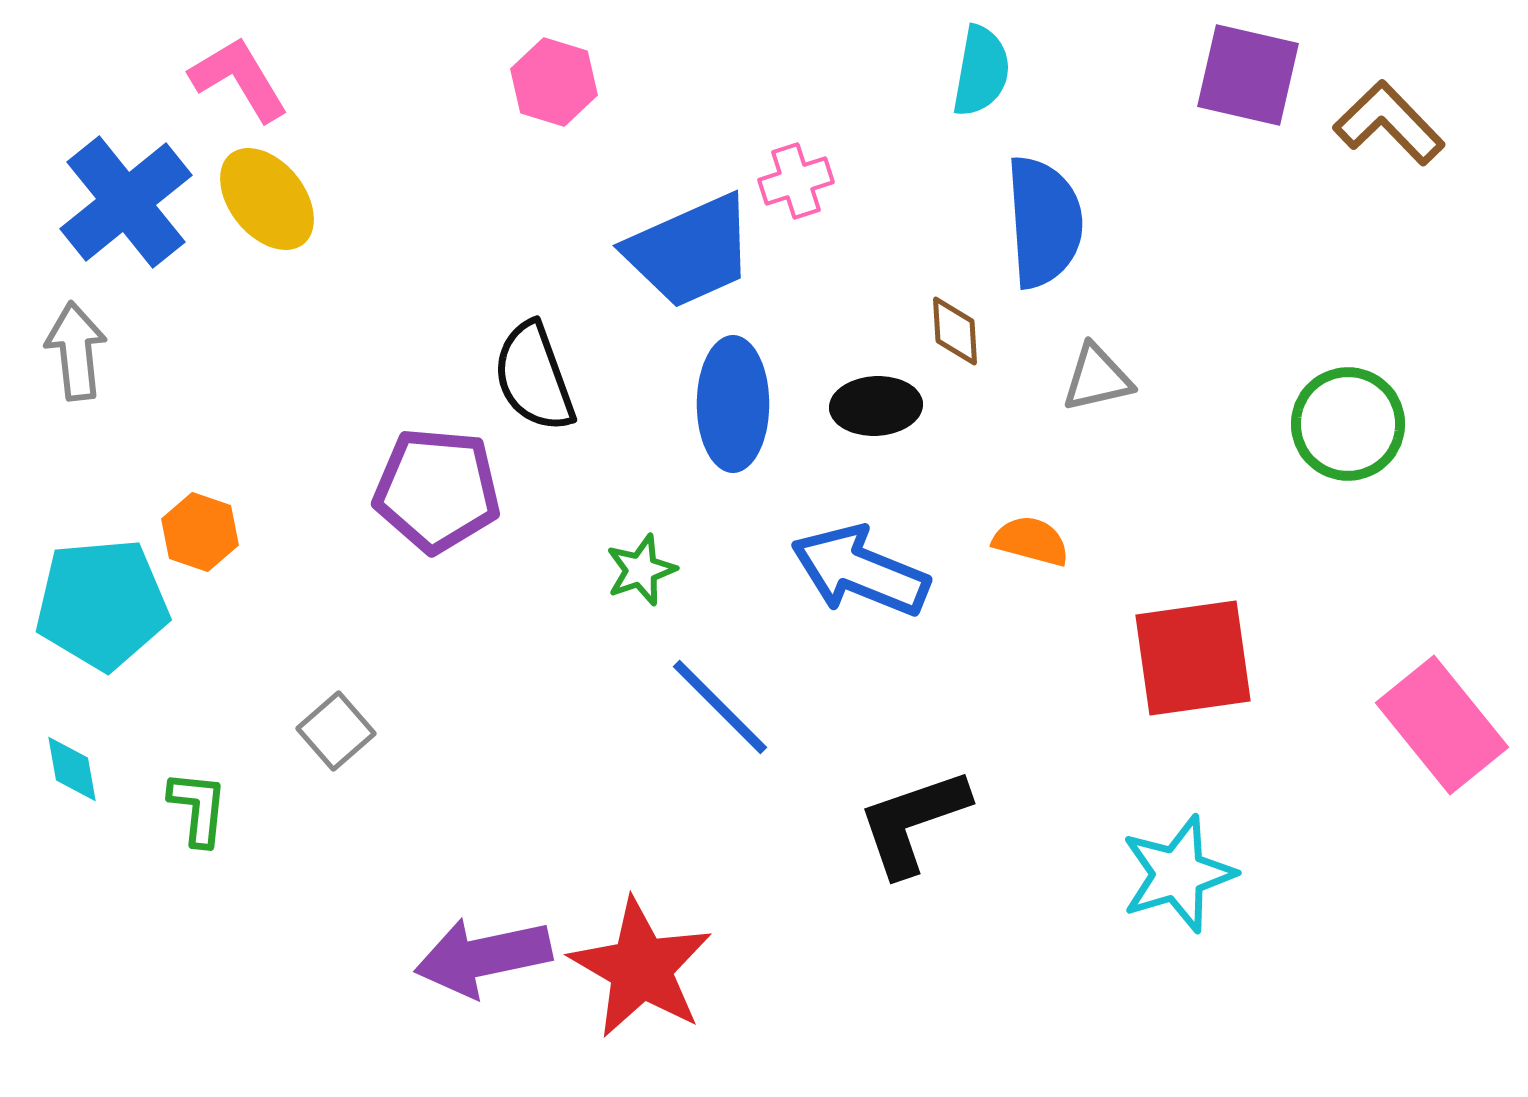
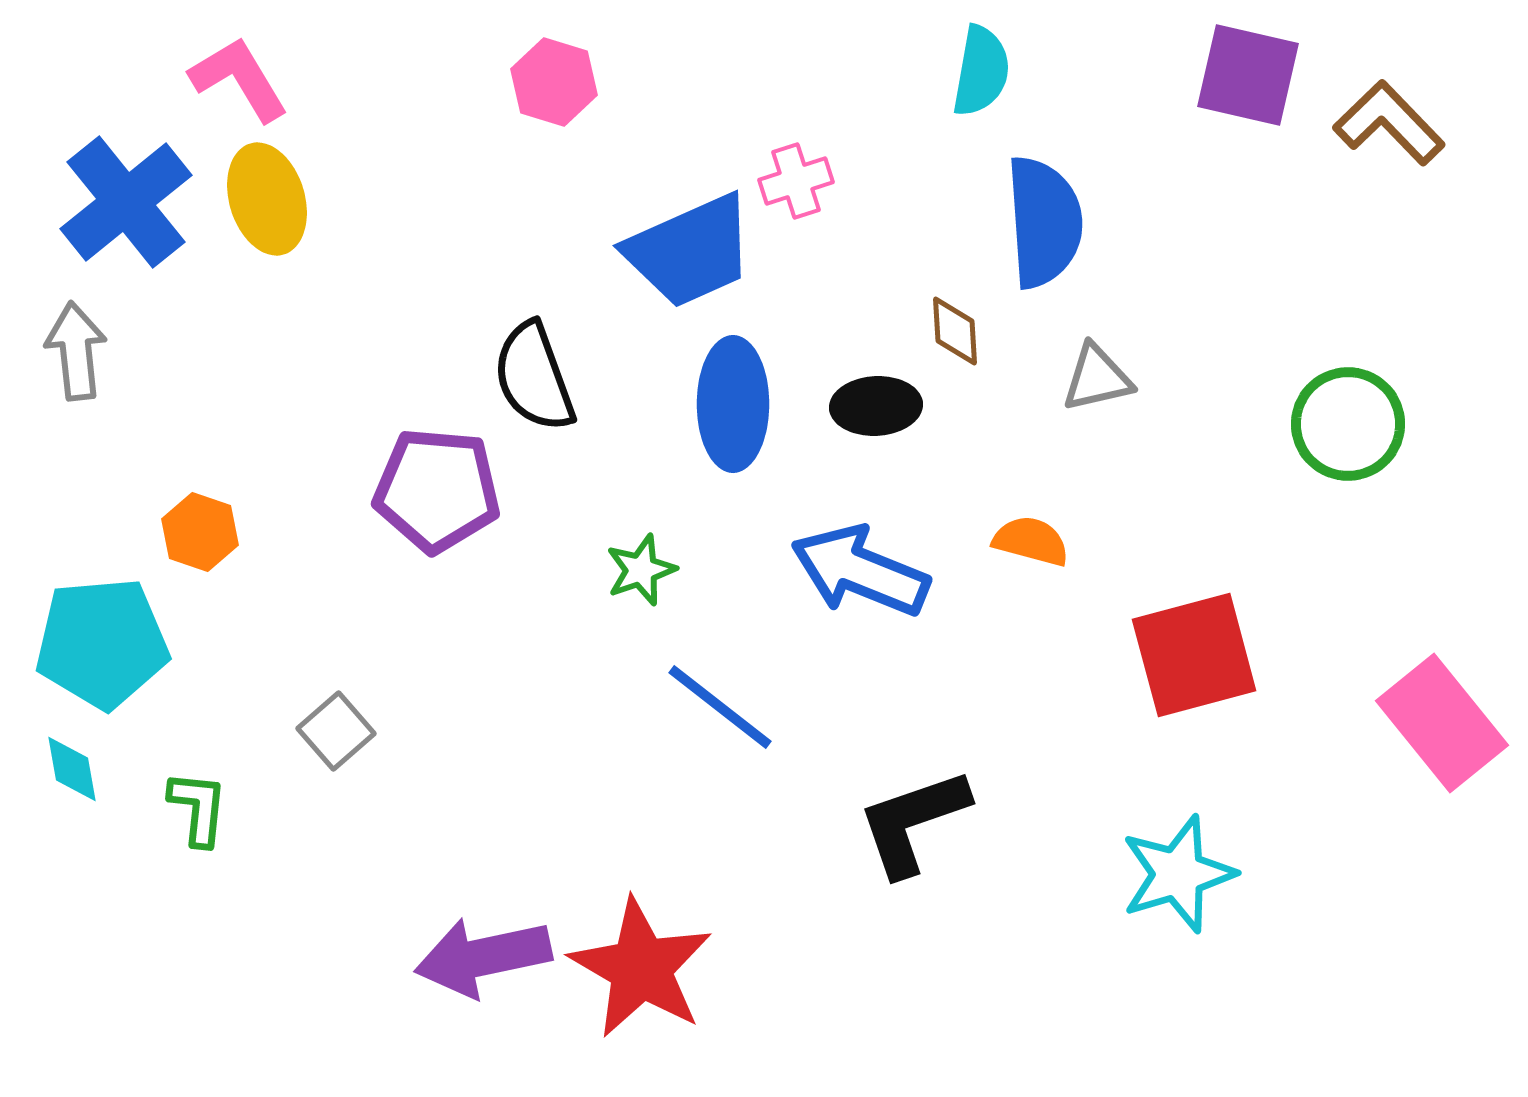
yellow ellipse: rotated 22 degrees clockwise
cyan pentagon: moved 39 px down
red square: moved 1 px right, 3 px up; rotated 7 degrees counterclockwise
blue line: rotated 7 degrees counterclockwise
pink rectangle: moved 2 px up
